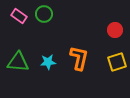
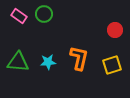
yellow square: moved 5 px left, 3 px down
